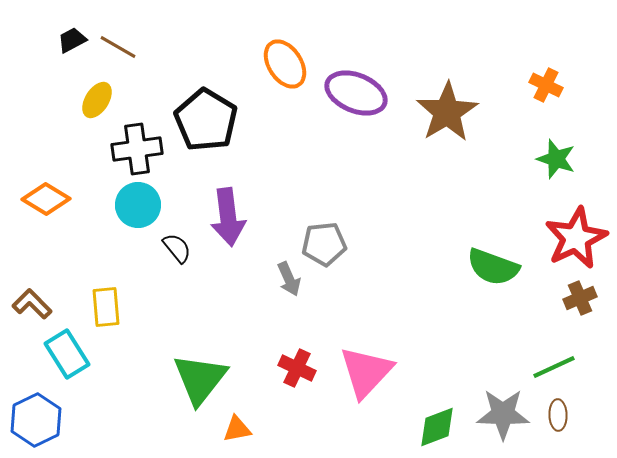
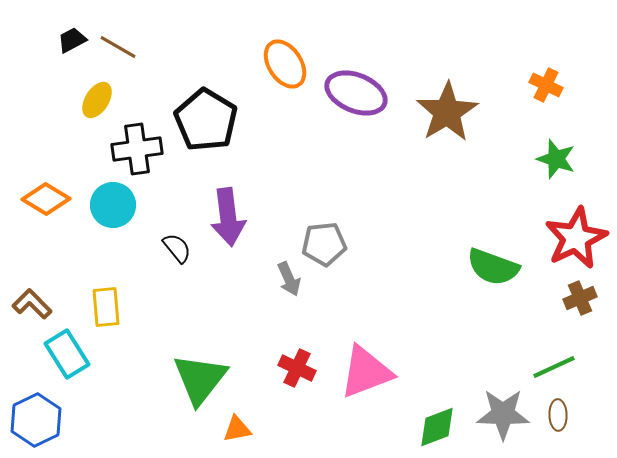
cyan circle: moved 25 px left
pink triangle: rotated 26 degrees clockwise
